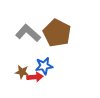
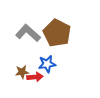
blue star: moved 3 px right, 2 px up
brown star: rotated 16 degrees counterclockwise
